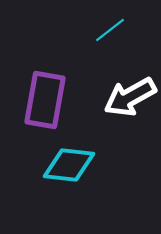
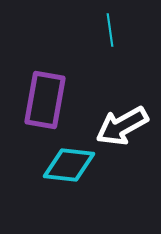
cyan line: rotated 60 degrees counterclockwise
white arrow: moved 8 px left, 29 px down
